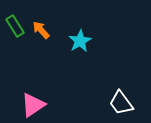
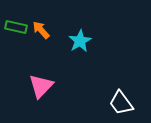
green rectangle: moved 1 px right, 1 px down; rotated 45 degrees counterclockwise
pink triangle: moved 8 px right, 19 px up; rotated 12 degrees counterclockwise
